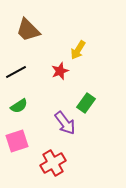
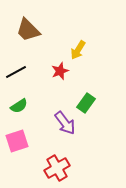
red cross: moved 4 px right, 5 px down
